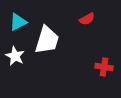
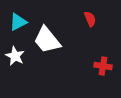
red semicircle: moved 3 px right; rotated 84 degrees counterclockwise
white trapezoid: rotated 124 degrees clockwise
red cross: moved 1 px left, 1 px up
